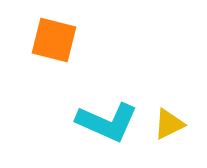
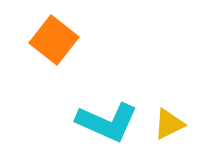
orange square: rotated 24 degrees clockwise
